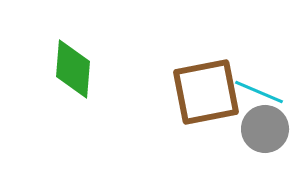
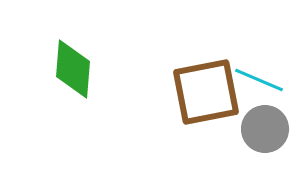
cyan line: moved 12 px up
